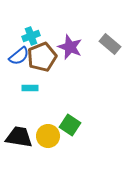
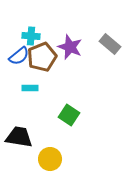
cyan cross: rotated 24 degrees clockwise
green square: moved 1 px left, 10 px up
yellow circle: moved 2 px right, 23 px down
